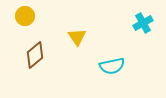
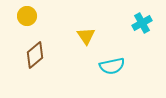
yellow circle: moved 2 px right
cyan cross: moved 1 px left
yellow triangle: moved 9 px right, 1 px up
